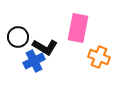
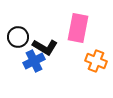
orange cross: moved 3 px left, 4 px down
